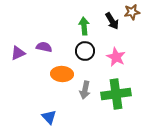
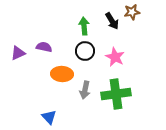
pink star: moved 1 px left
